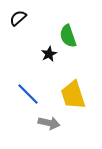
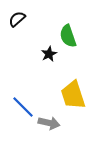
black semicircle: moved 1 px left, 1 px down
blue line: moved 5 px left, 13 px down
